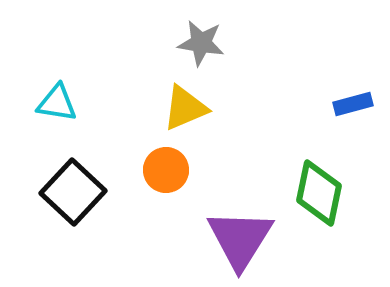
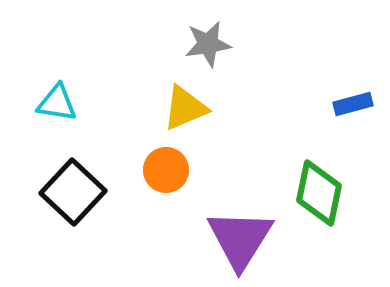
gray star: moved 7 px right, 1 px down; rotated 18 degrees counterclockwise
